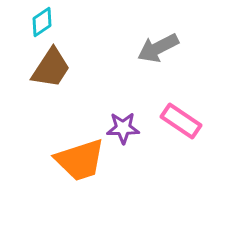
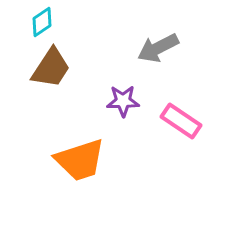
purple star: moved 27 px up
